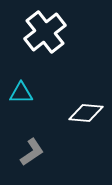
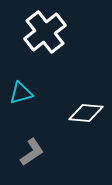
cyan triangle: rotated 15 degrees counterclockwise
